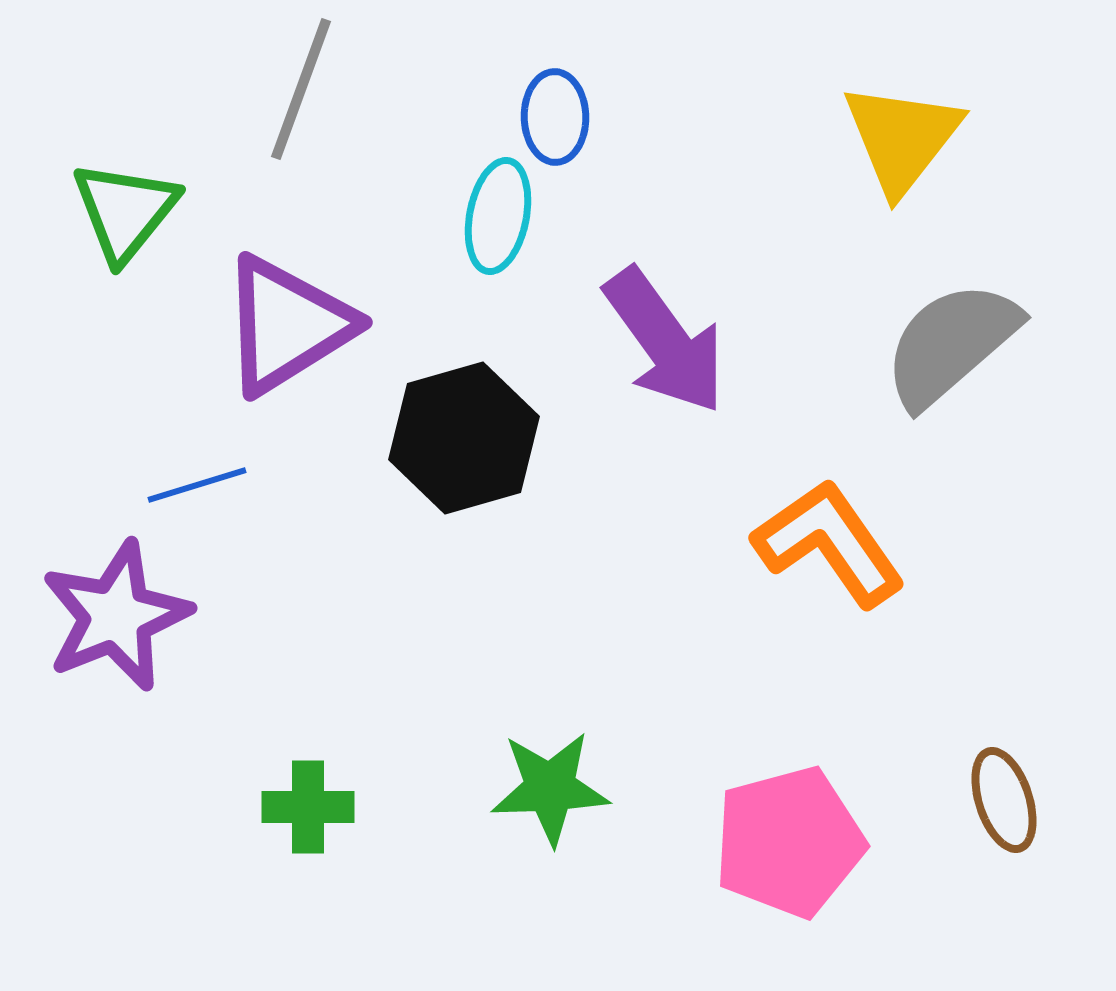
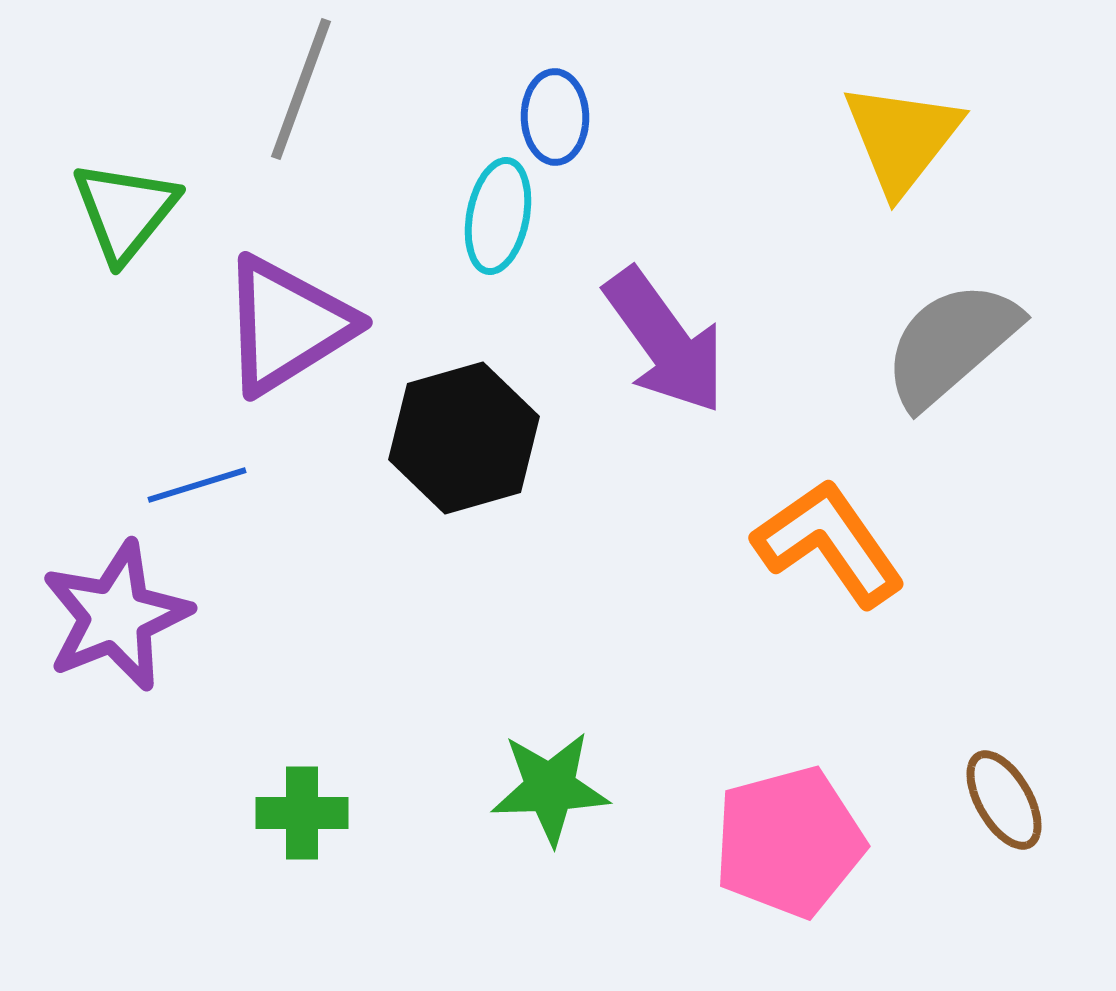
brown ellipse: rotated 12 degrees counterclockwise
green cross: moved 6 px left, 6 px down
